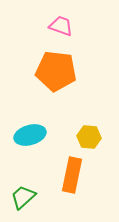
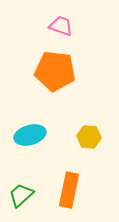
orange pentagon: moved 1 px left
orange rectangle: moved 3 px left, 15 px down
green trapezoid: moved 2 px left, 2 px up
